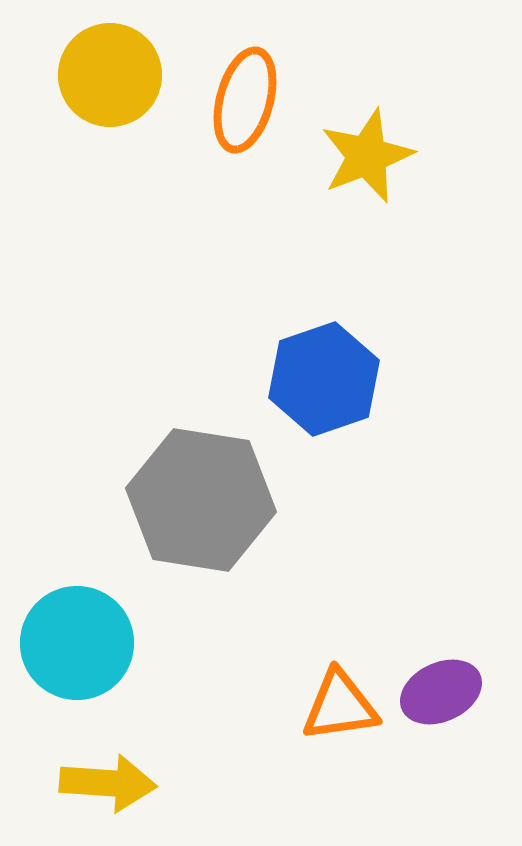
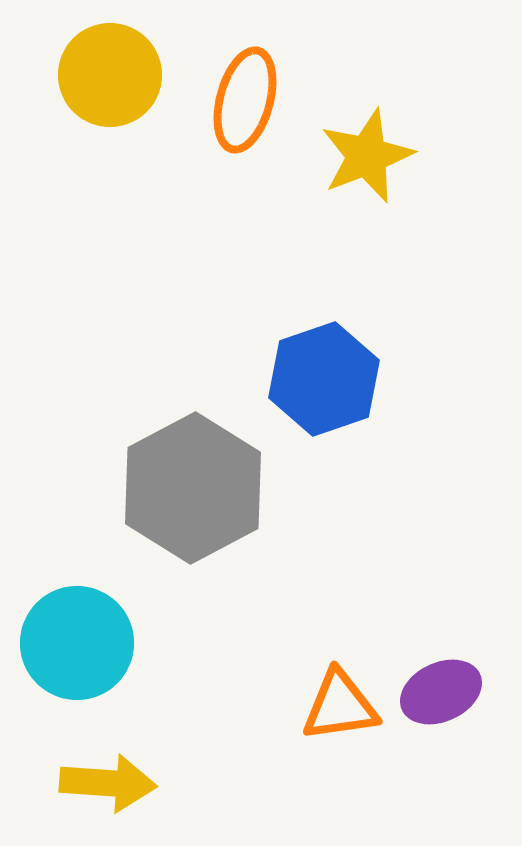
gray hexagon: moved 8 px left, 12 px up; rotated 23 degrees clockwise
